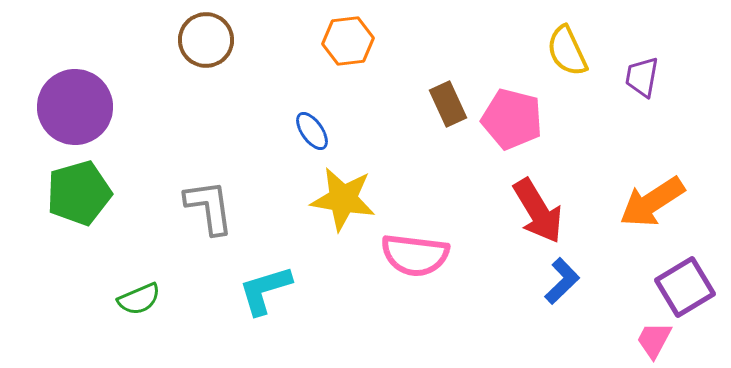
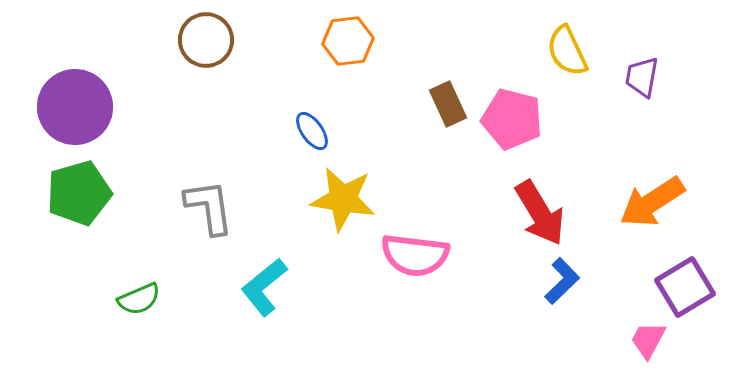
red arrow: moved 2 px right, 2 px down
cyan L-shape: moved 1 px left, 3 px up; rotated 22 degrees counterclockwise
pink trapezoid: moved 6 px left
